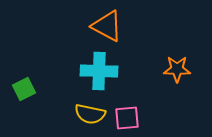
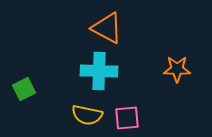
orange triangle: moved 2 px down
yellow semicircle: moved 3 px left, 1 px down
